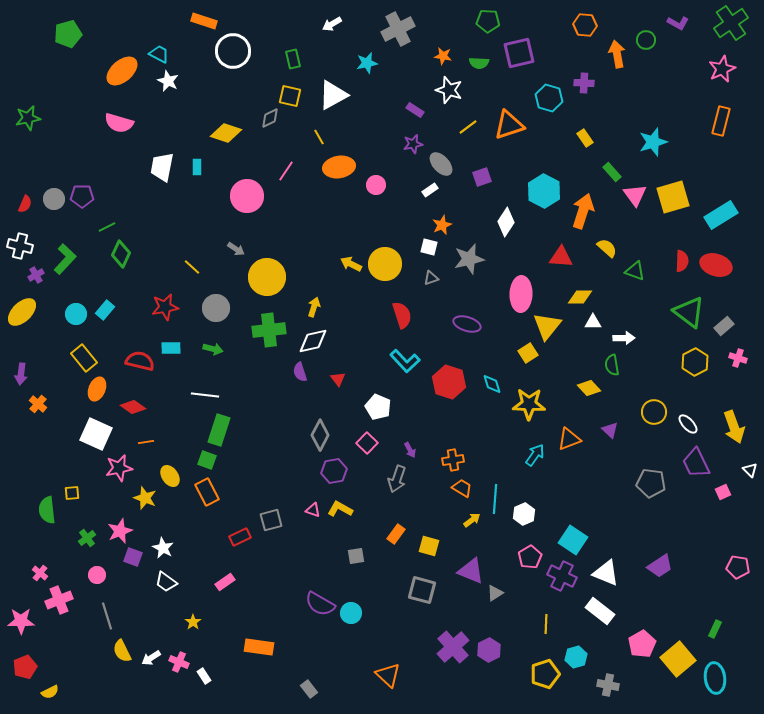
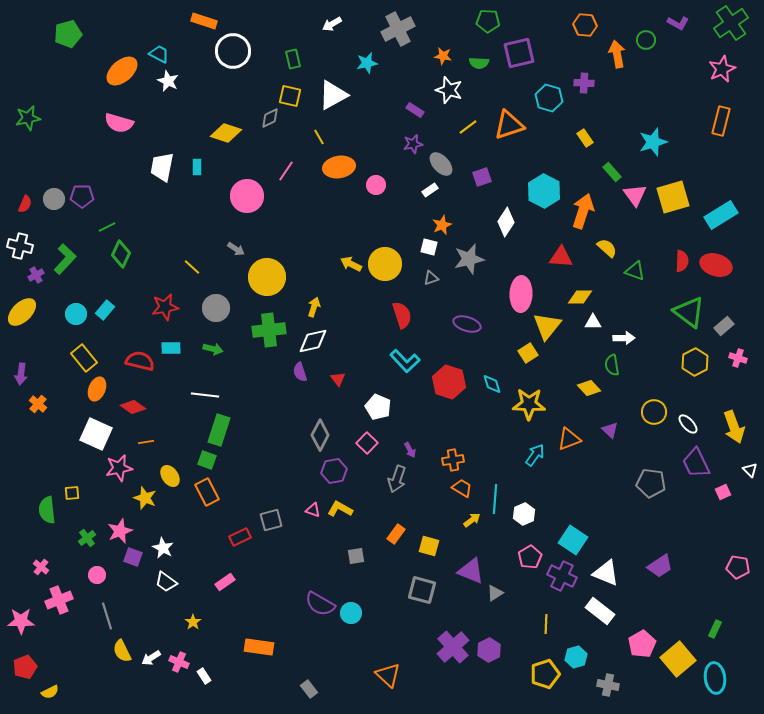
pink cross at (40, 573): moved 1 px right, 6 px up
